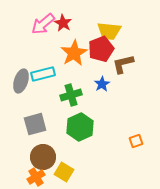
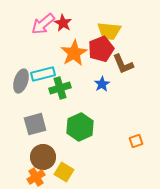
brown L-shape: rotated 100 degrees counterclockwise
green cross: moved 11 px left, 7 px up
